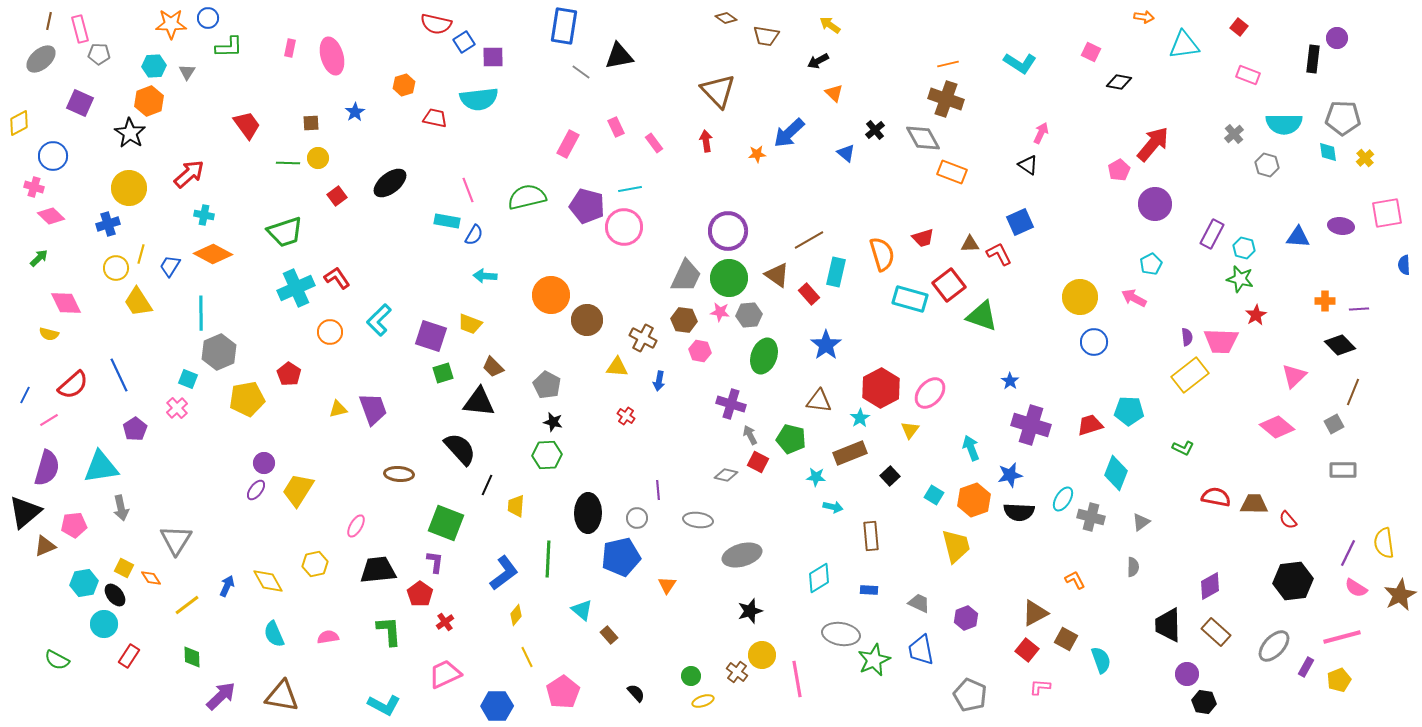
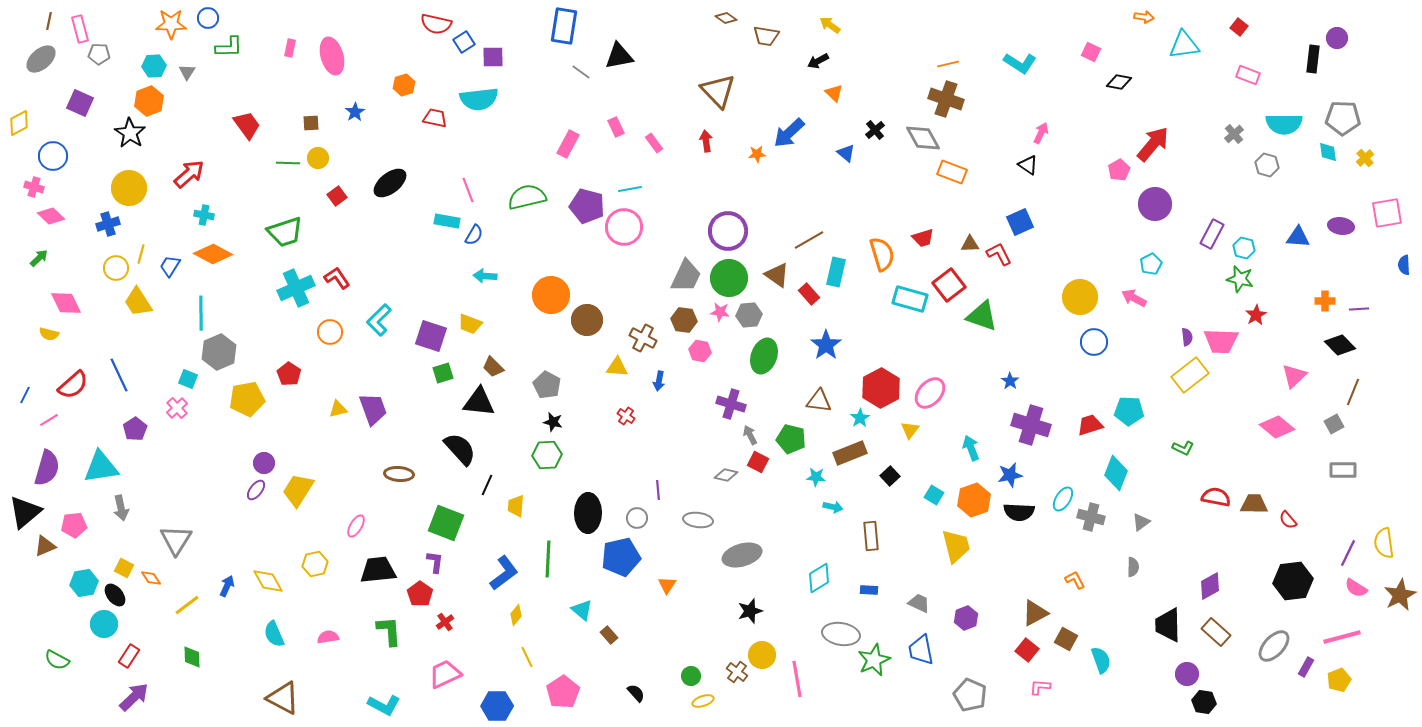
purple arrow at (221, 696): moved 87 px left, 1 px down
brown triangle at (282, 696): moved 1 px right, 2 px down; rotated 18 degrees clockwise
